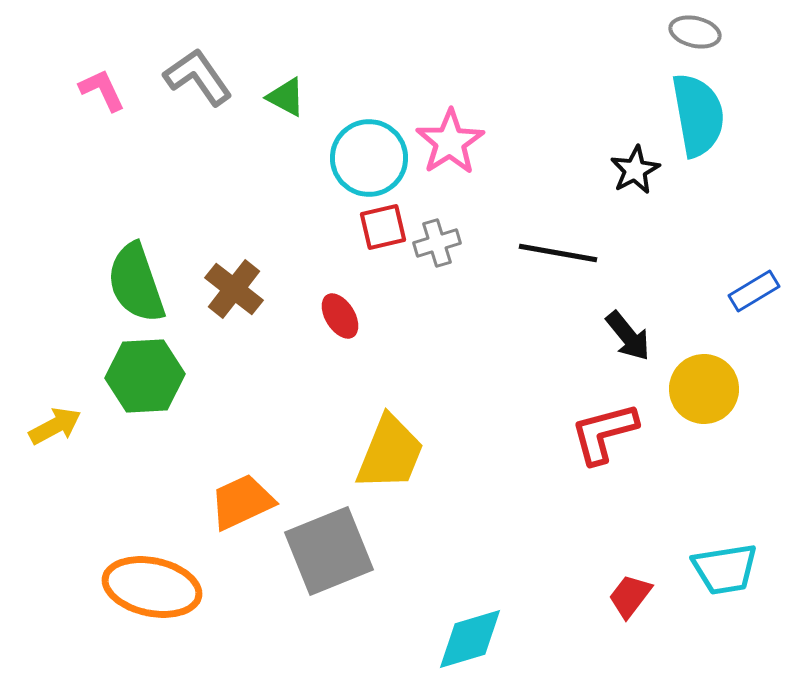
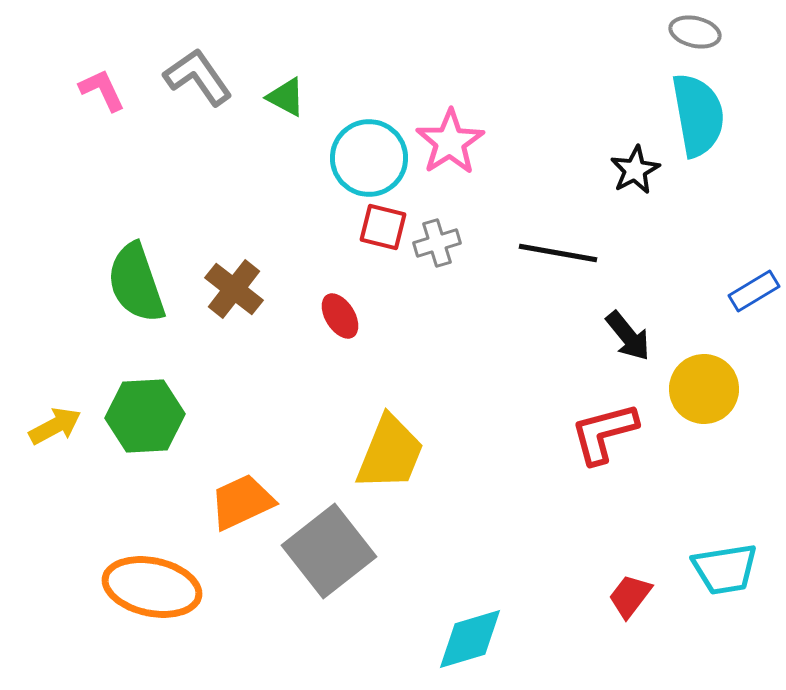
red square: rotated 27 degrees clockwise
green hexagon: moved 40 px down
gray square: rotated 16 degrees counterclockwise
